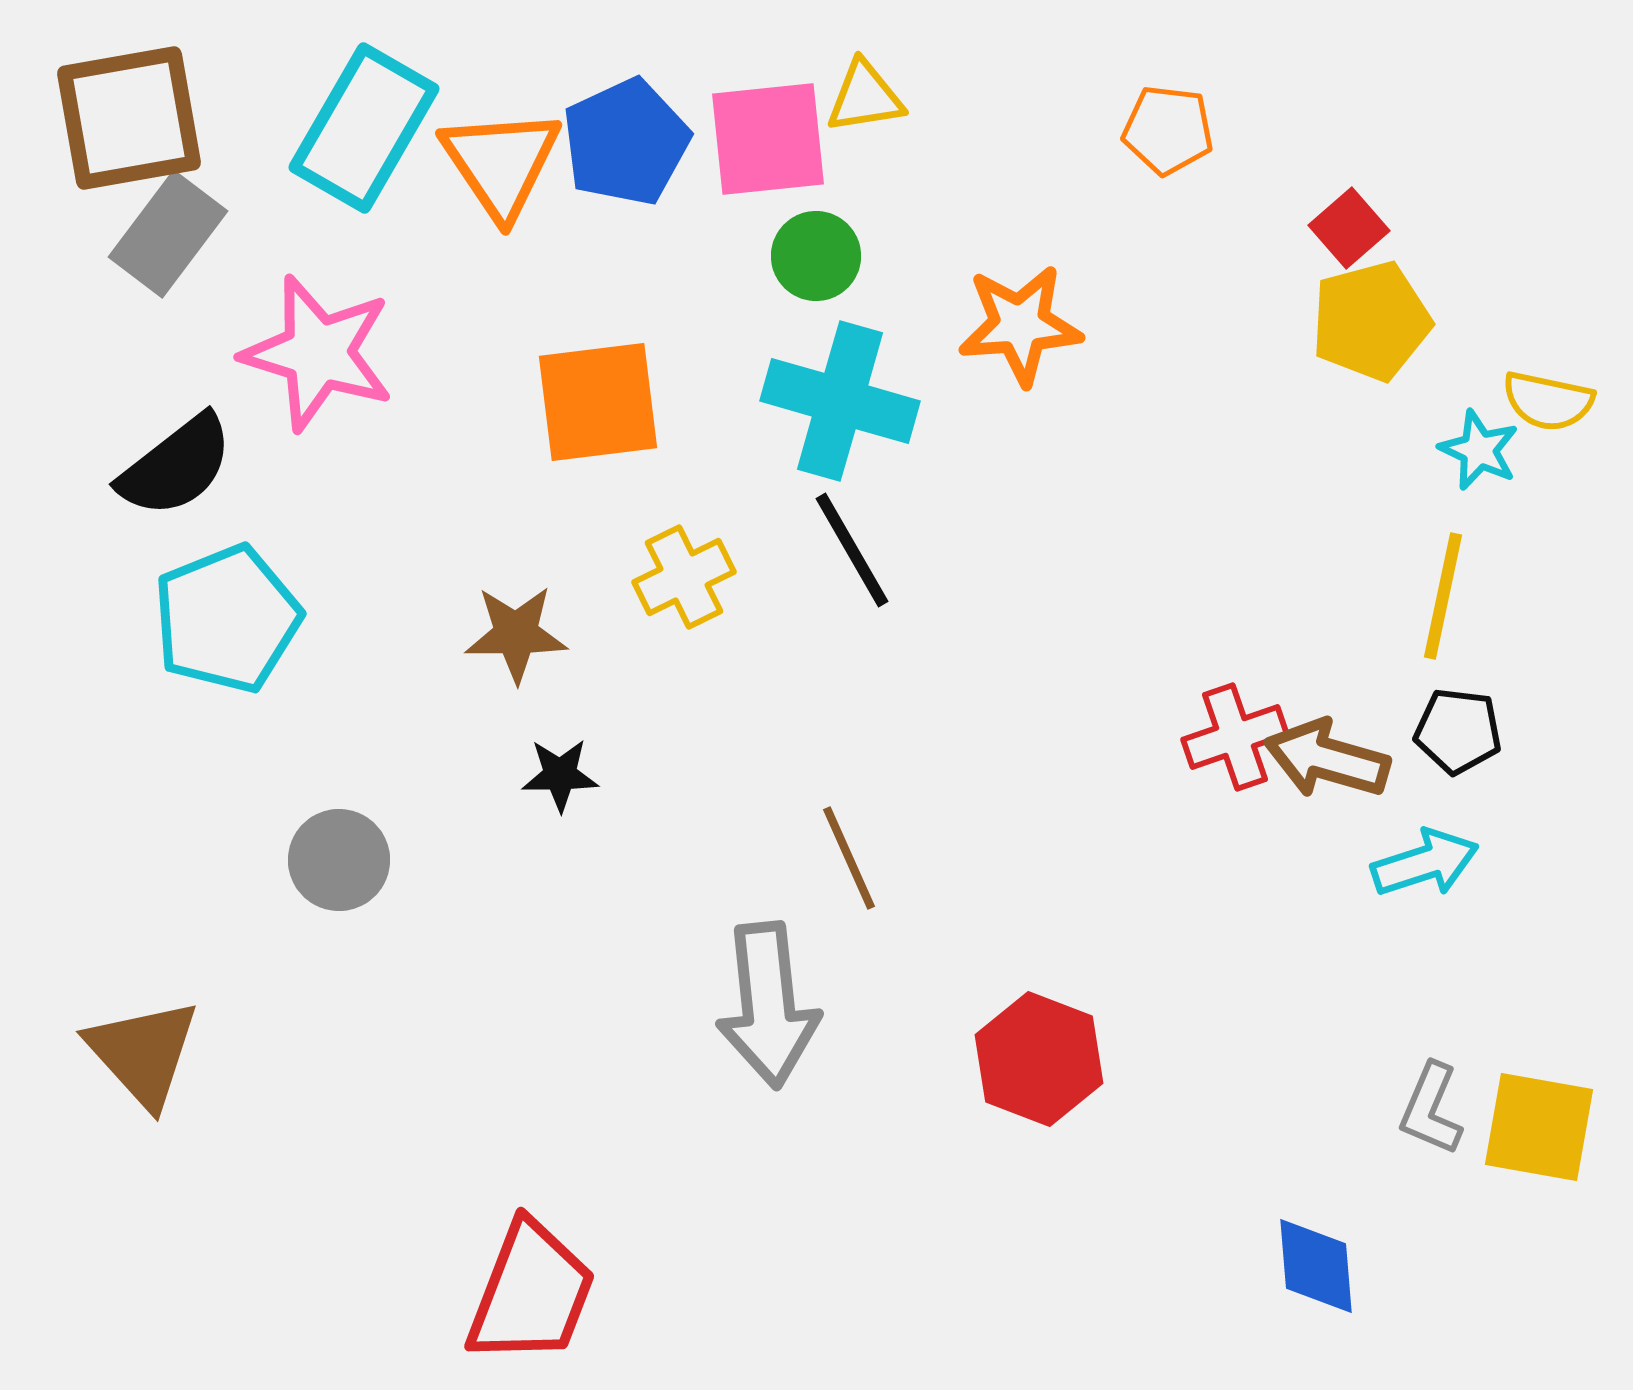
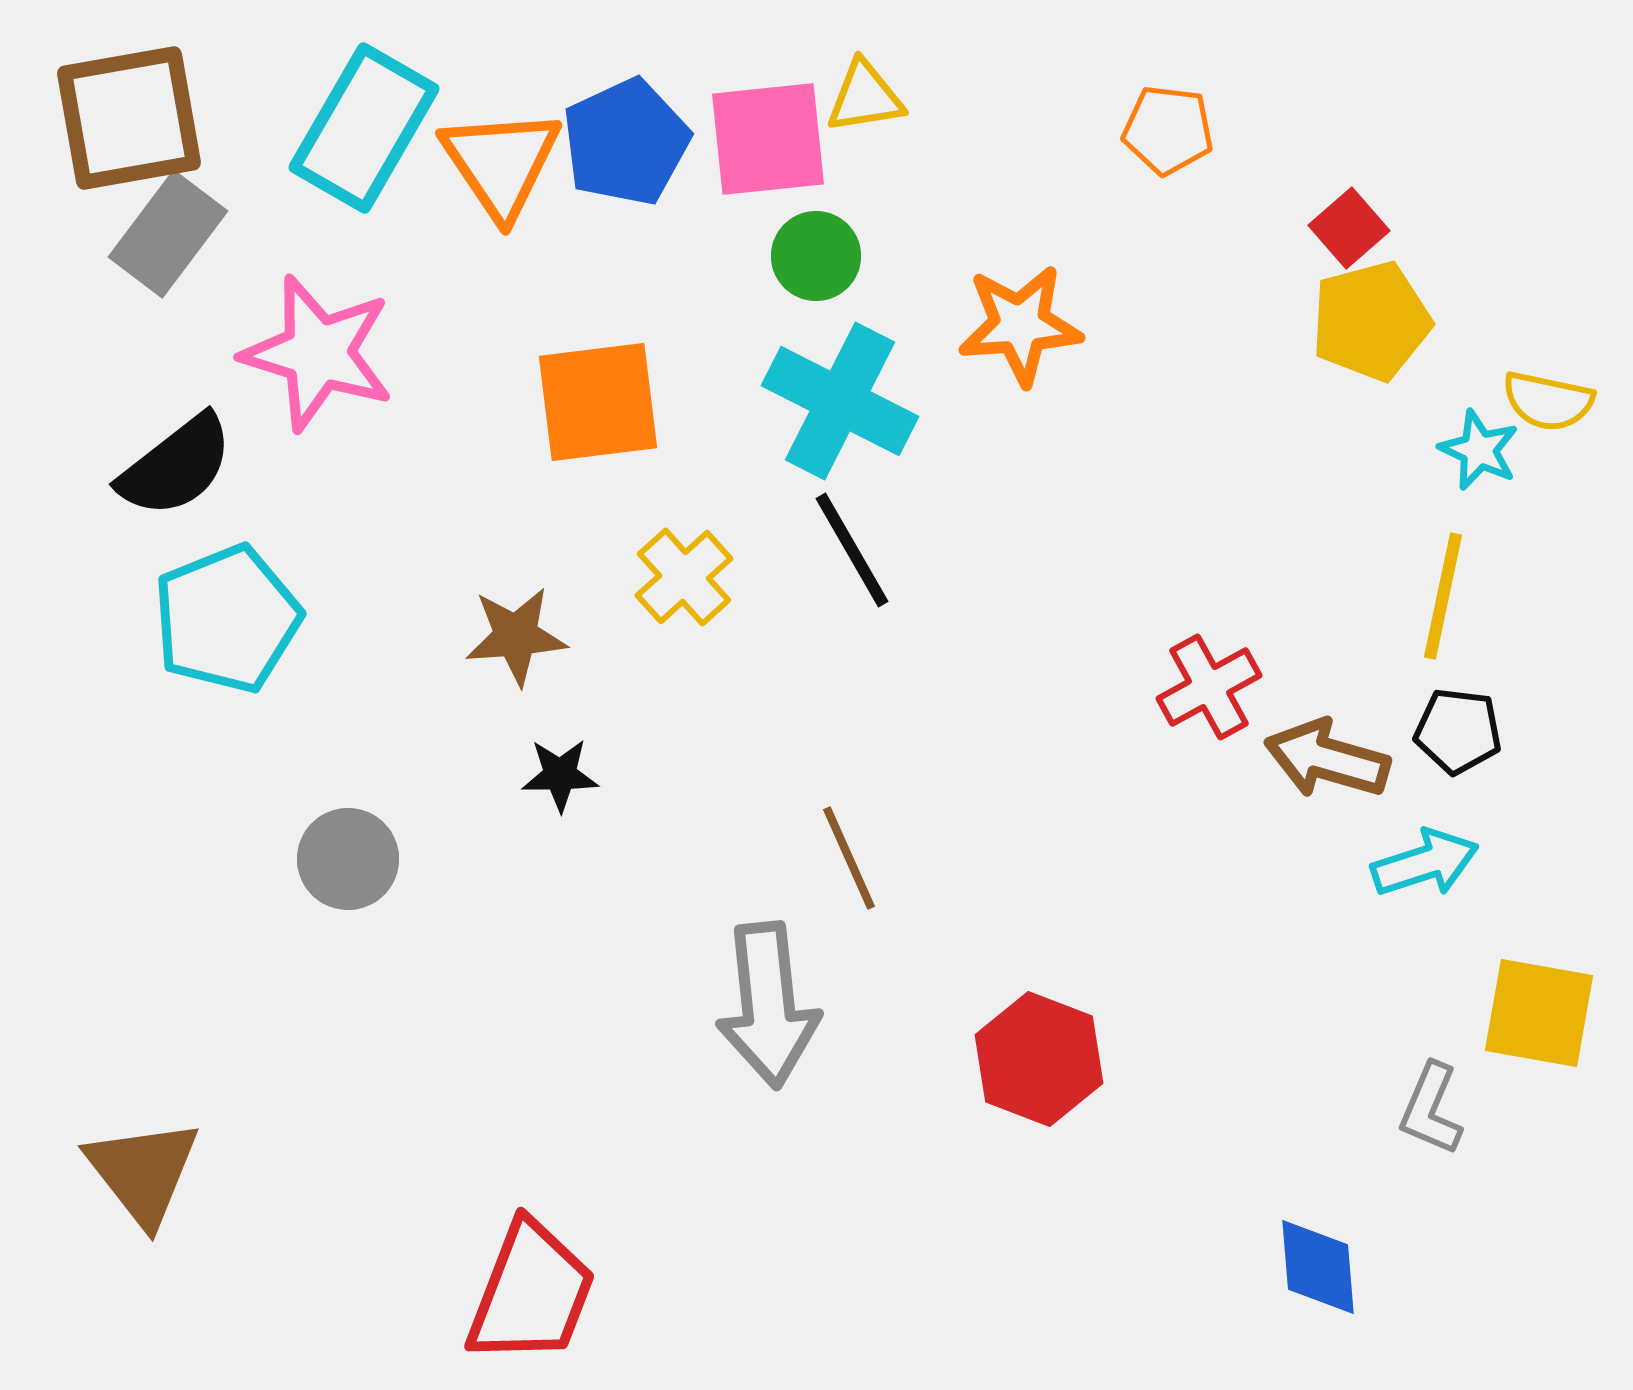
cyan cross: rotated 11 degrees clockwise
yellow cross: rotated 16 degrees counterclockwise
brown star: moved 2 px down; rotated 4 degrees counterclockwise
red cross: moved 26 px left, 50 px up; rotated 10 degrees counterclockwise
gray circle: moved 9 px right, 1 px up
brown triangle: moved 119 px down; rotated 4 degrees clockwise
yellow square: moved 114 px up
blue diamond: moved 2 px right, 1 px down
